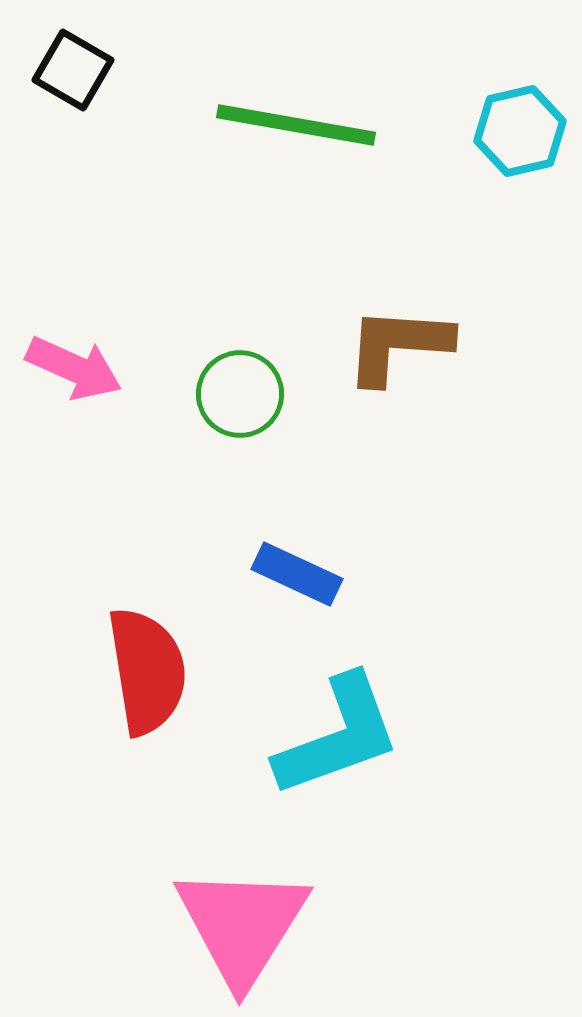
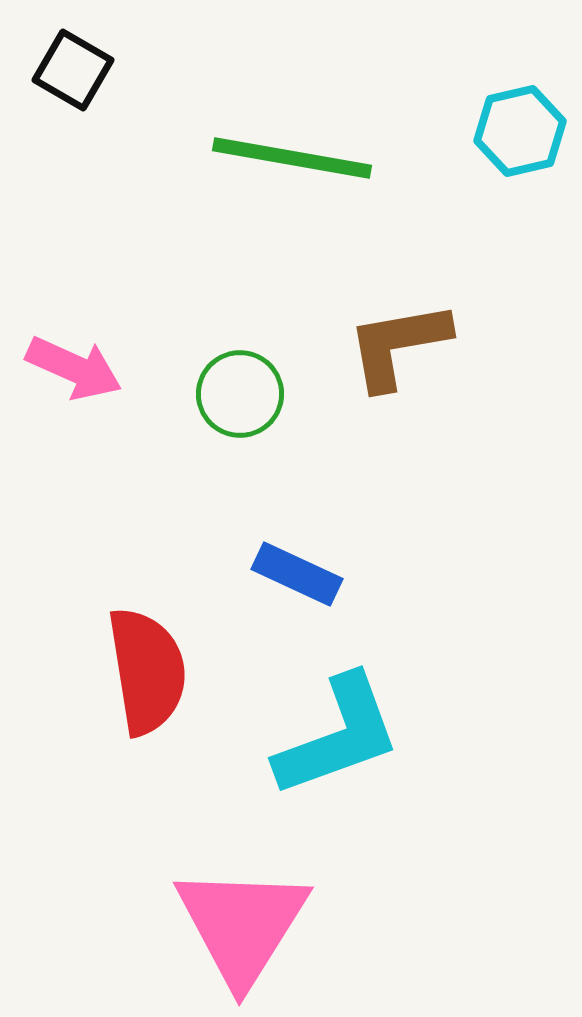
green line: moved 4 px left, 33 px down
brown L-shape: rotated 14 degrees counterclockwise
